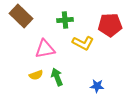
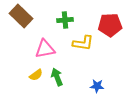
yellow L-shape: rotated 20 degrees counterclockwise
yellow semicircle: rotated 16 degrees counterclockwise
